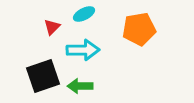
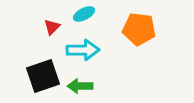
orange pentagon: rotated 16 degrees clockwise
